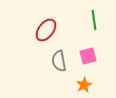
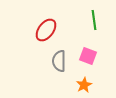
pink square: rotated 36 degrees clockwise
gray semicircle: rotated 10 degrees clockwise
